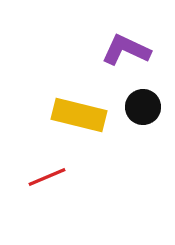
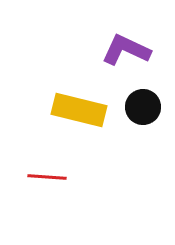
yellow rectangle: moved 5 px up
red line: rotated 27 degrees clockwise
